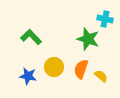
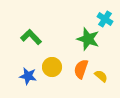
cyan cross: rotated 21 degrees clockwise
yellow circle: moved 2 px left
